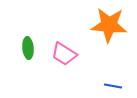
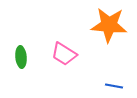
green ellipse: moved 7 px left, 9 px down
blue line: moved 1 px right
